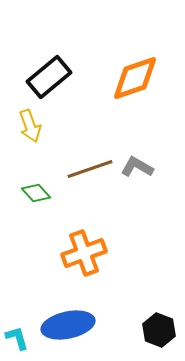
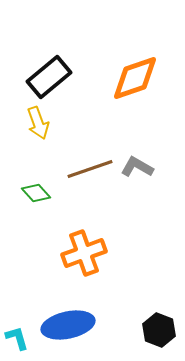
yellow arrow: moved 8 px right, 3 px up
